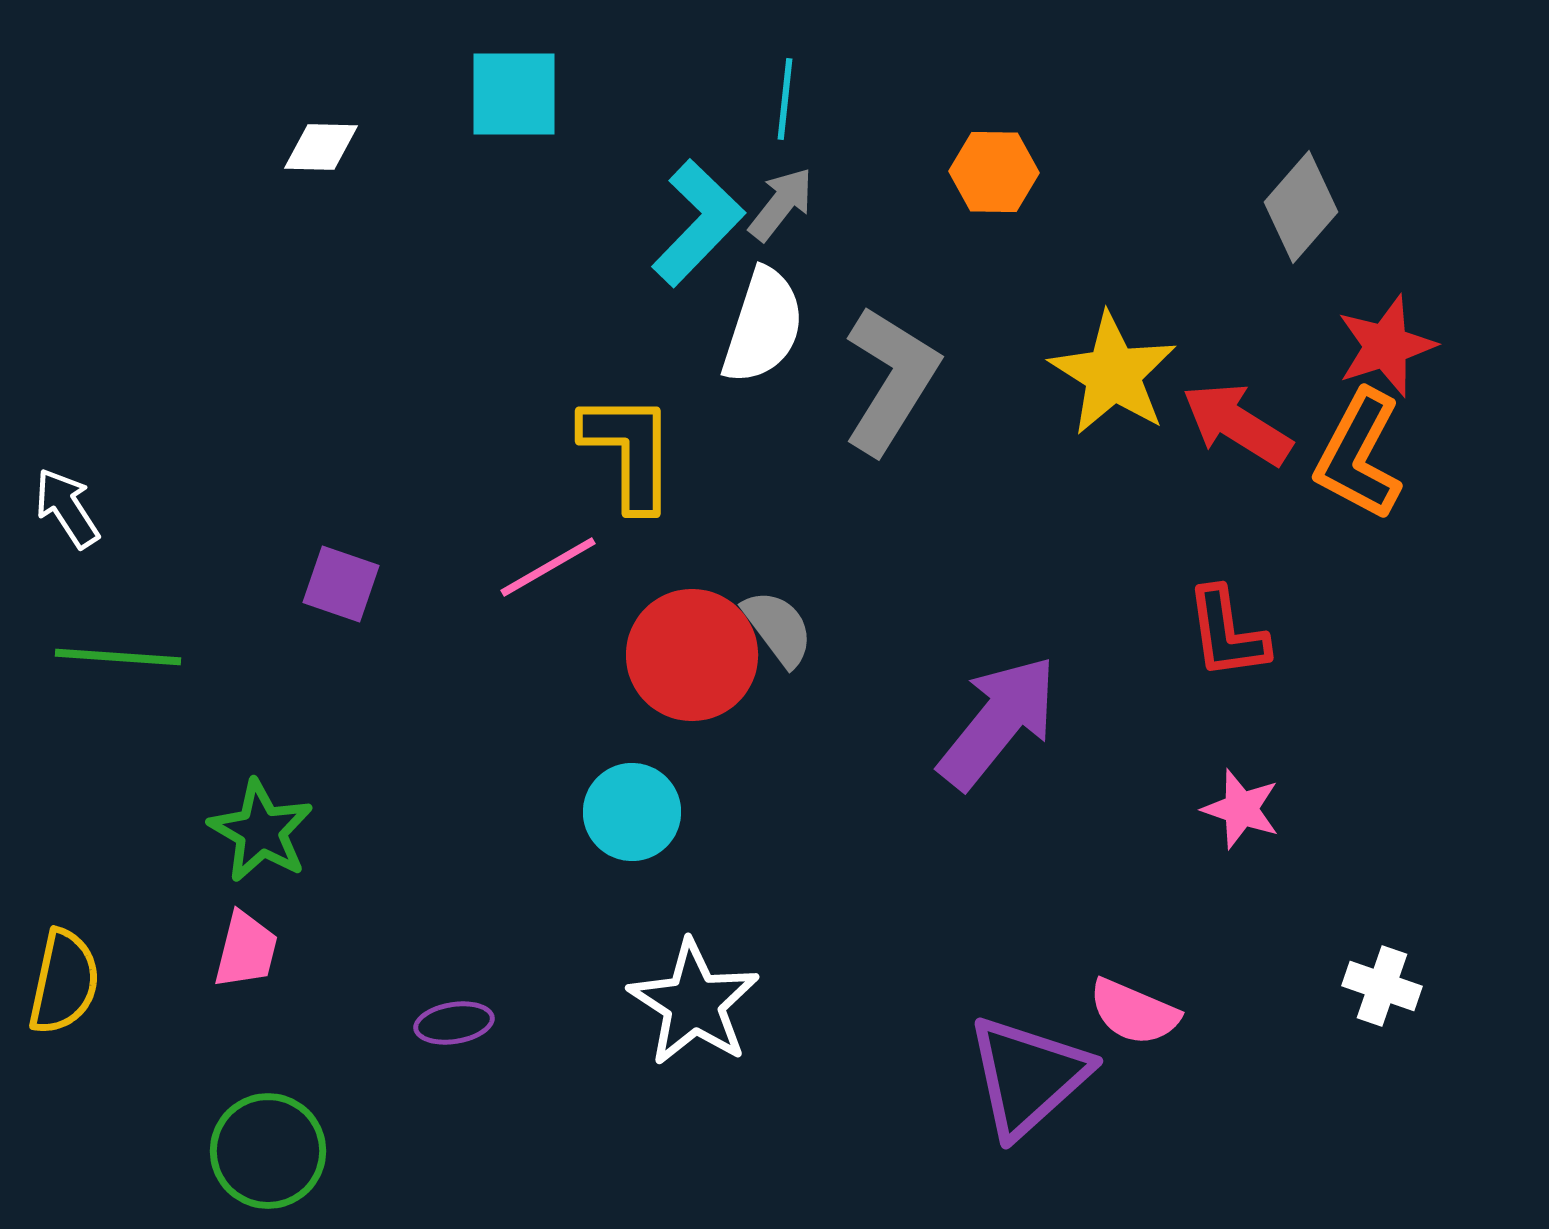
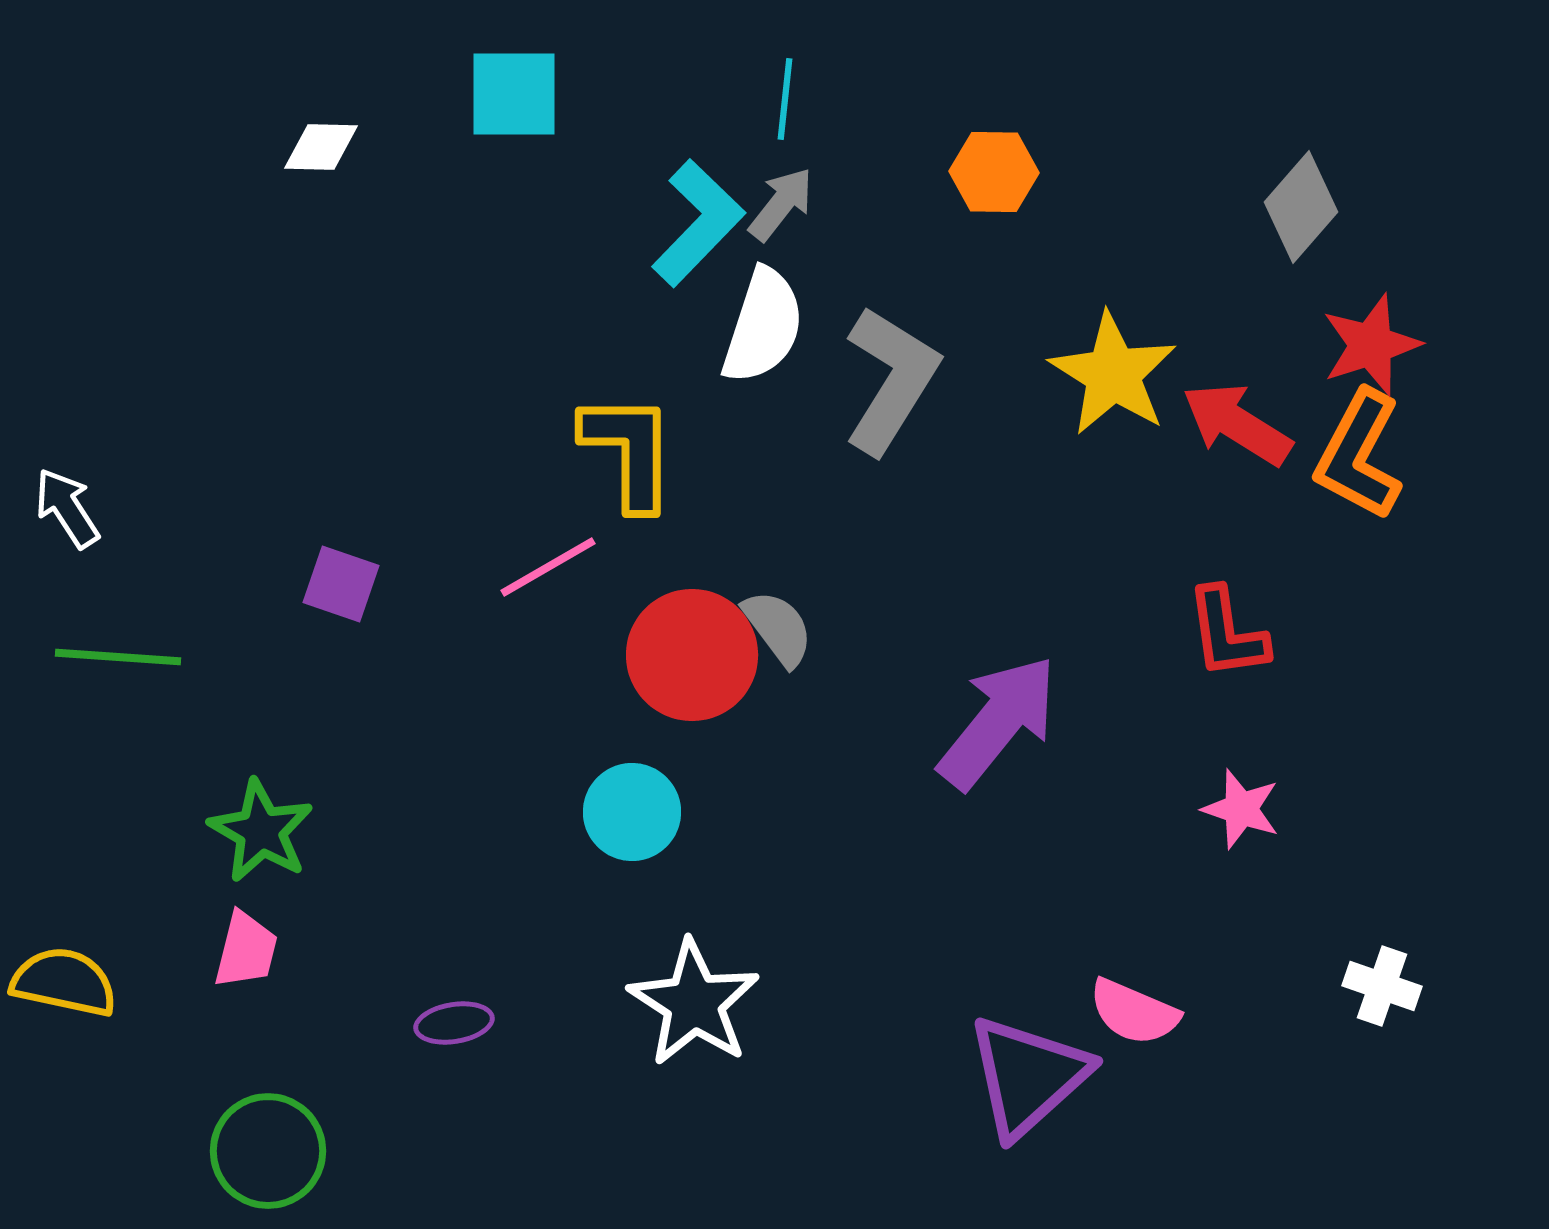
red star: moved 15 px left, 1 px up
yellow semicircle: rotated 90 degrees counterclockwise
